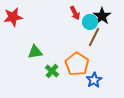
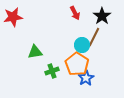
cyan circle: moved 8 px left, 23 px down
green cross: rotated 32 degrees clockwise
blue star: moved 8 px left, 2 px up
